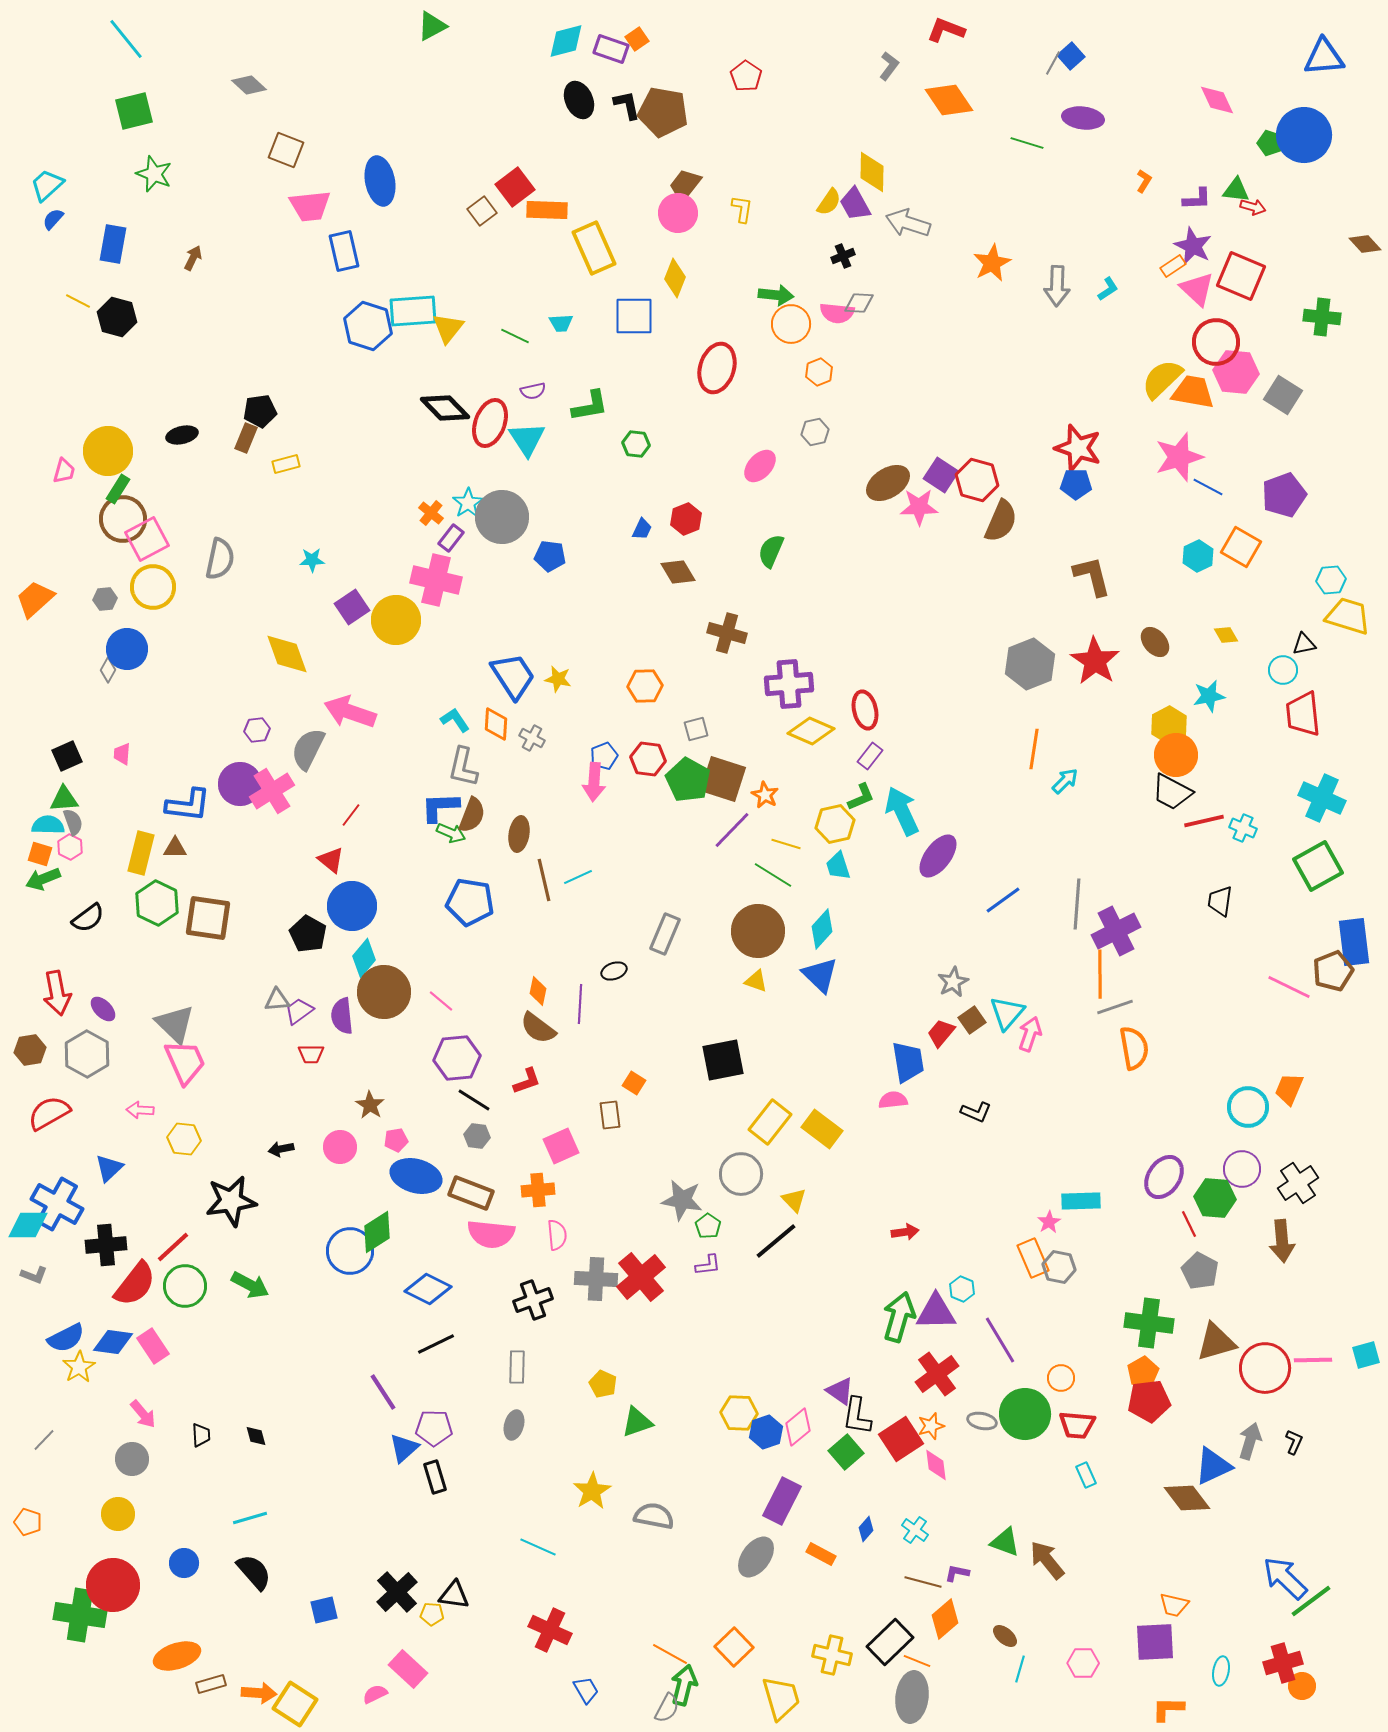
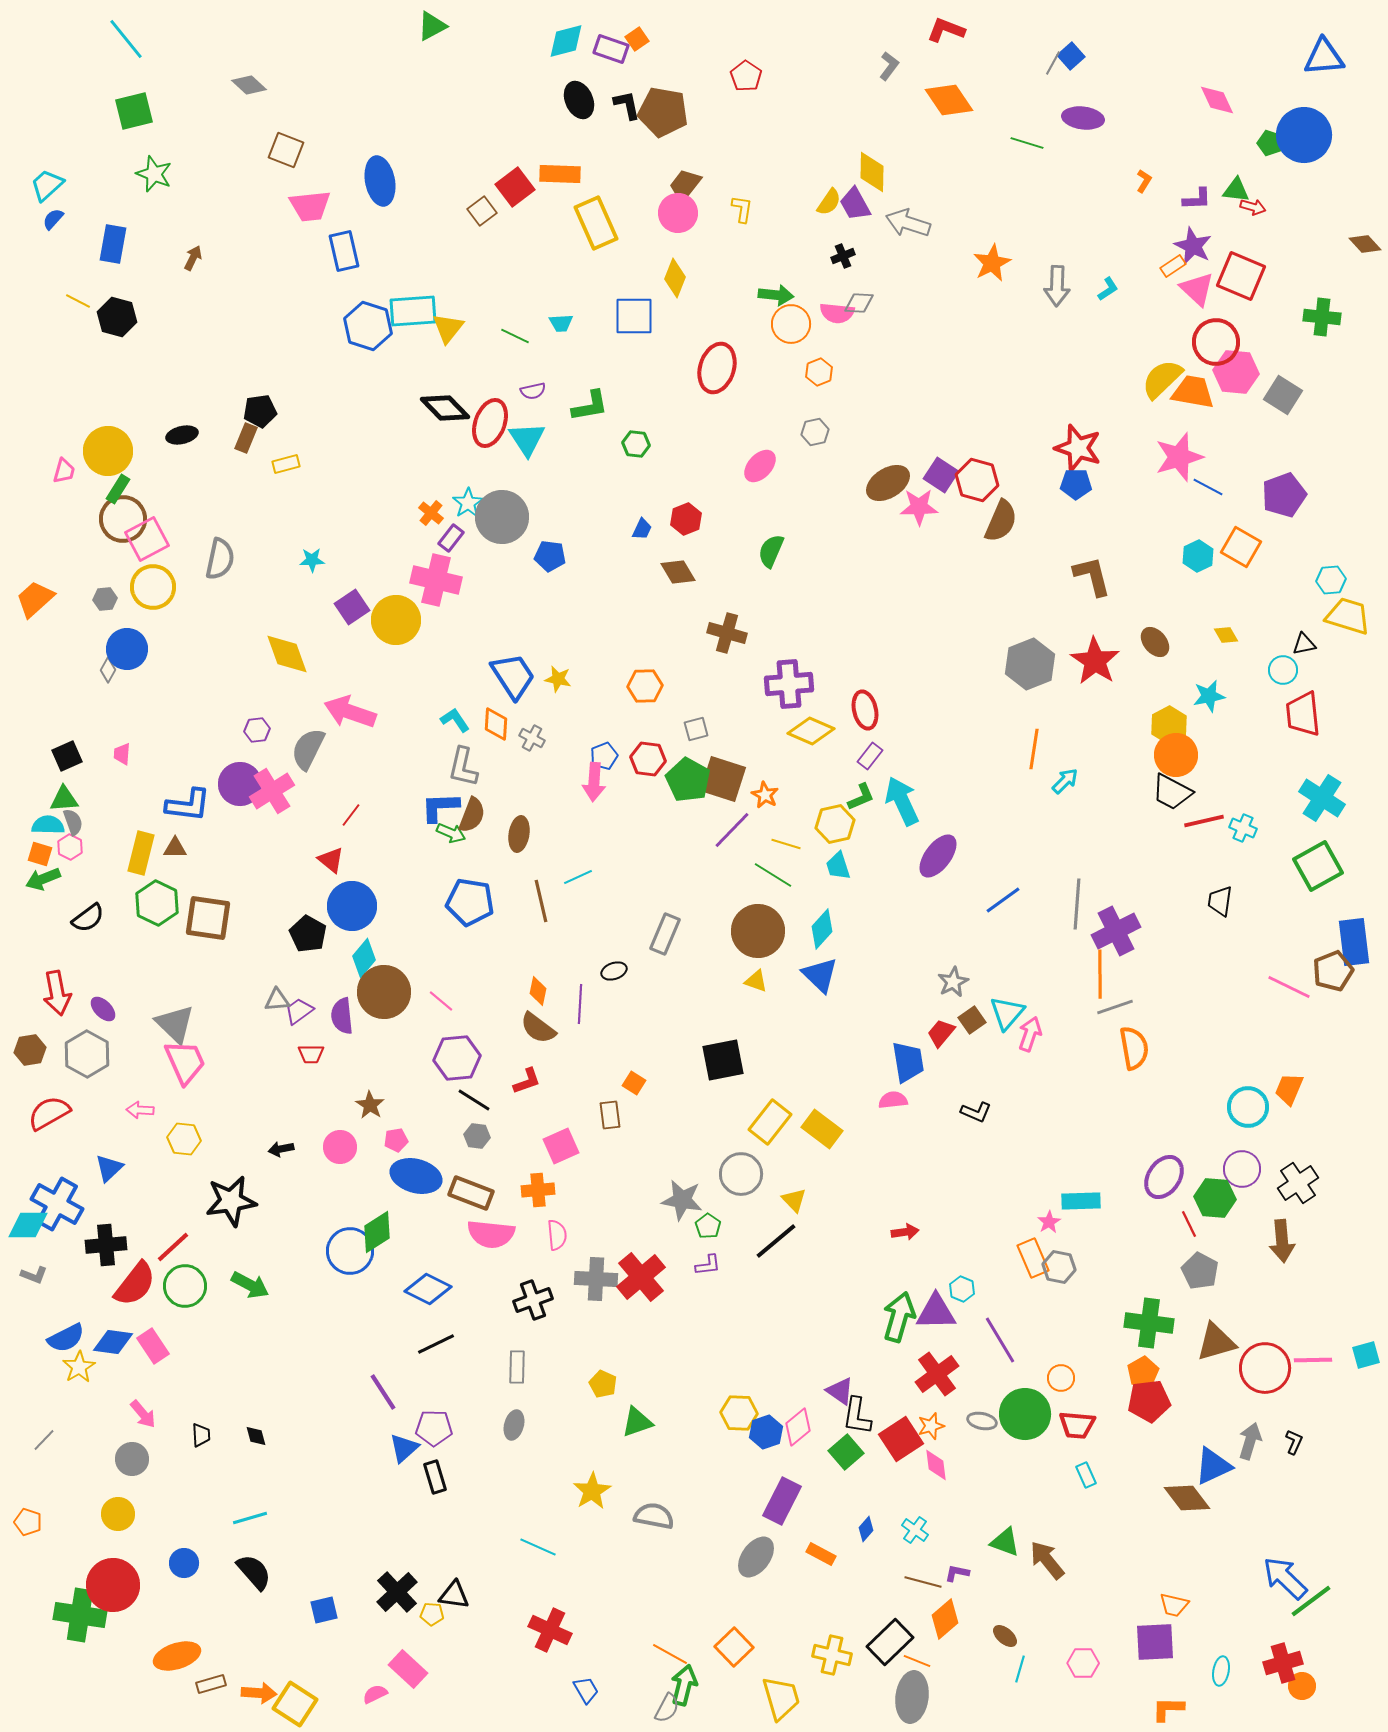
orange rectangle at (547, 210): moved 13 px right, 36 px up
yellow rectangle at (594, 248): moved 2 px right, 25 px up
cyan cross at (1322, 798): rotated 9 degrees clockwise
cyan arrow at (902, 811): moved 10 px up
brown line at (544, 880): moved 3 px left, 21 px down
